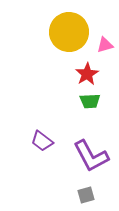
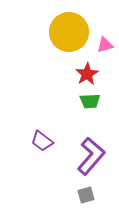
purple L-shape: rotated 111 degrees counterclockwise
